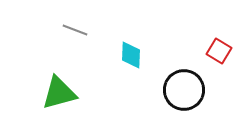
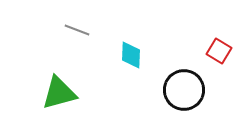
gray line: moved 2 px right
